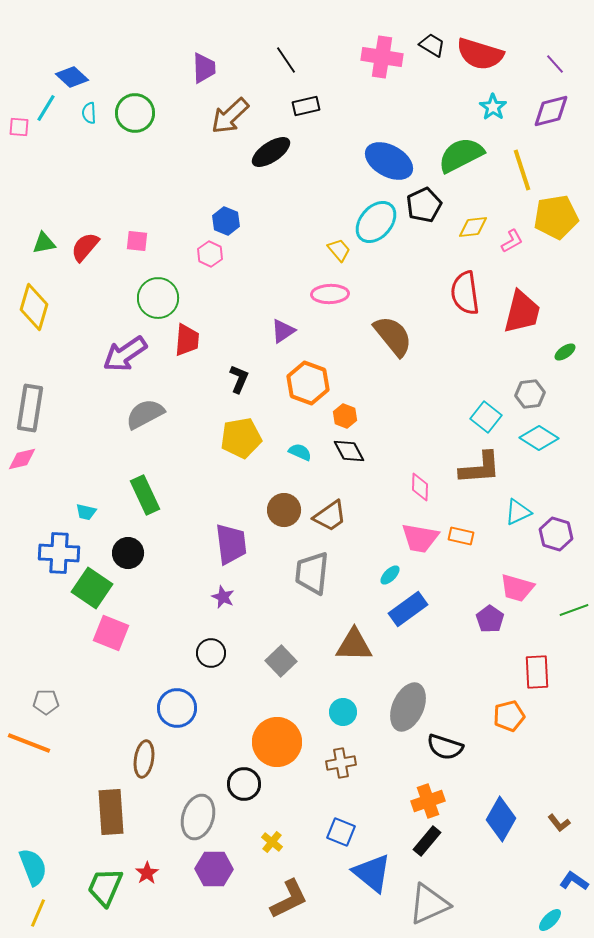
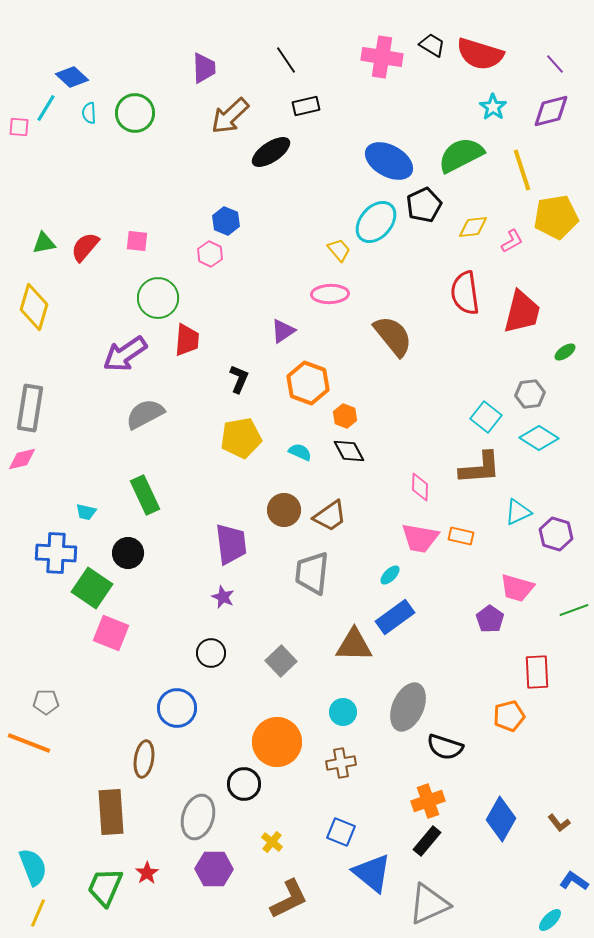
blue cross at (59, 553): moved 3 px left
blue rectangle at (408, 609): moved 13 px left, 8 px down
